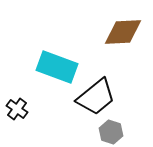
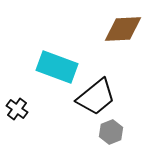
brown diamond: moved 3 px up
gray hexagon: rotated 20 degrees clockwise
